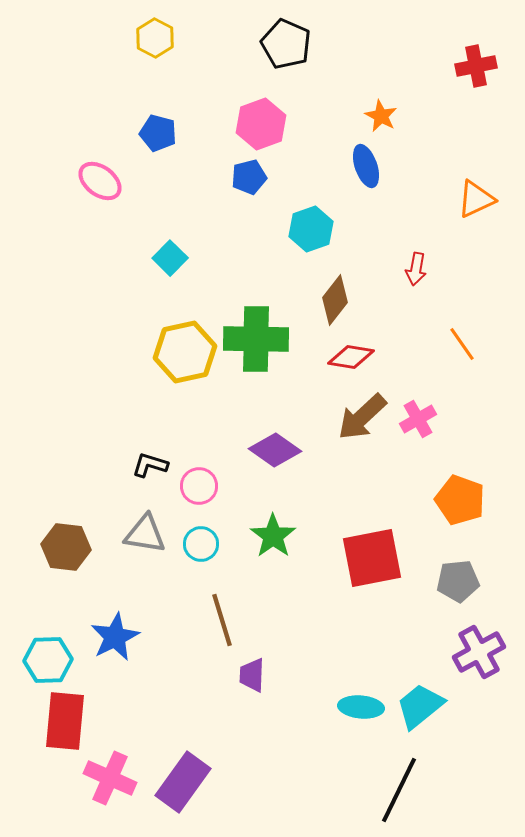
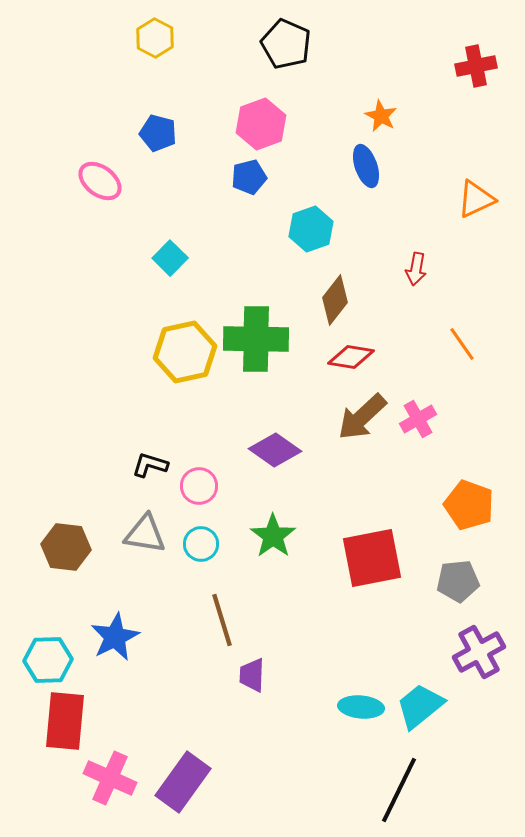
orange pentagon at (460, 500): moved 9 px right, 5 px down
